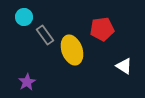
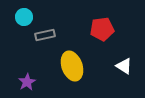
gray rectangle: rotated 66 degrees counterclockwise
yellow ellipse: moved 16 px down
